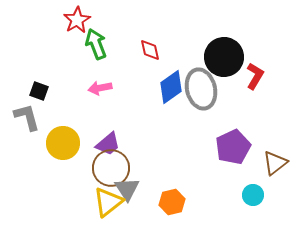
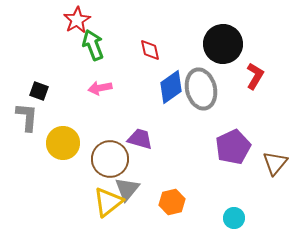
green arrow: moved 3 px left, 1 px down
black circle: moved 1 px left, 13 px up
gray L-shape: rotated 20 degrees clockwise
purple trapezoid: moved 32 px right, 5 px up; rotated 124 degrees counterclockwise
brown triangle: rotated 12 degrees counterclockwise
brown circle: moved 1 px left, 9 px up
gray triangle: rotated 12 degrees clockwise
cyan circle: moved 19 px left, 23 px down
